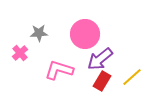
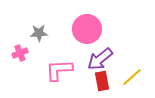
pink circle: moved 2 px right, 5 px up
pink cross: rotated 21 degrees clockwise
pink L-shape: rotated 20 degrees counterclockwise
red rectangle: rotated 42 degrees counterclockwise
